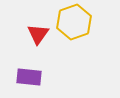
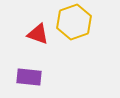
red triangle: rotated 45 degrees counterclockwise
